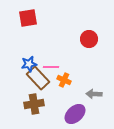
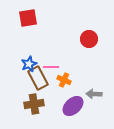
blue star: rotated 14 degrees counterclockwise
brown rectangle: rotated 15 degrees clockwise
purple ellipse: moved 2 px left, 8 px up
